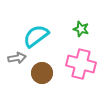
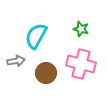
cyan semicircle: rotated 24 degrees counterclockwise
gray arrow: moved 1 px left, 3 px down
brown circle: moved 4 px right
